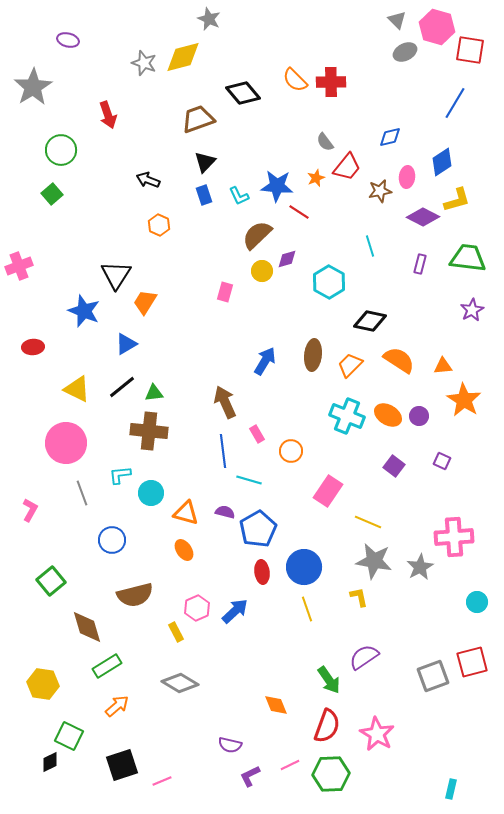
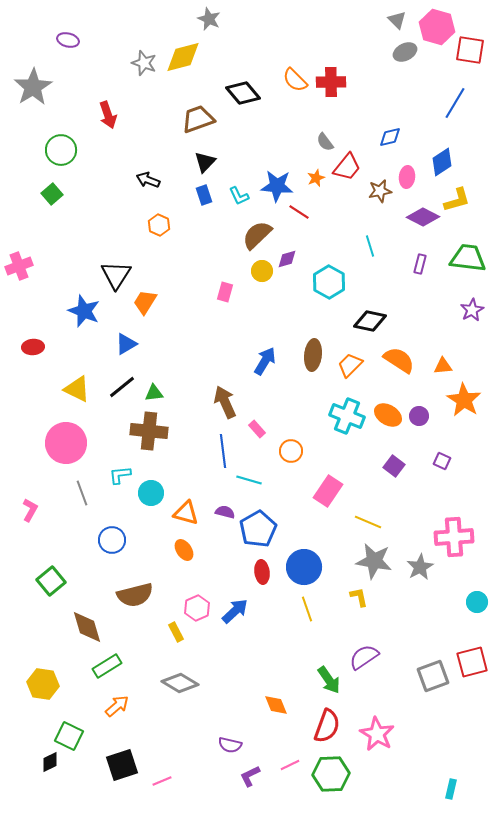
pink rectangle at (257, 434): moved 5 px up; rotated 12 degrees counterclockwise
